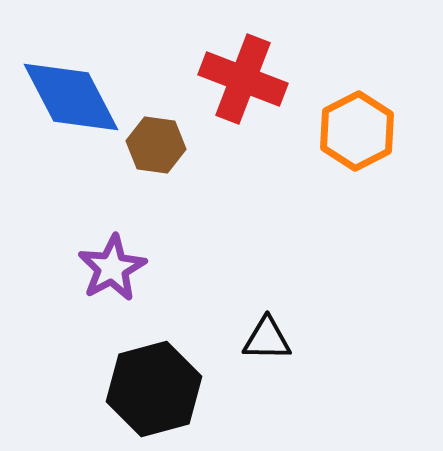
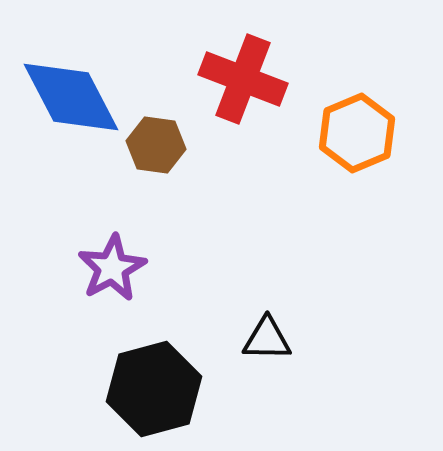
orange hexagon: moved 2 px down; rotated 4 degrees clockwise
